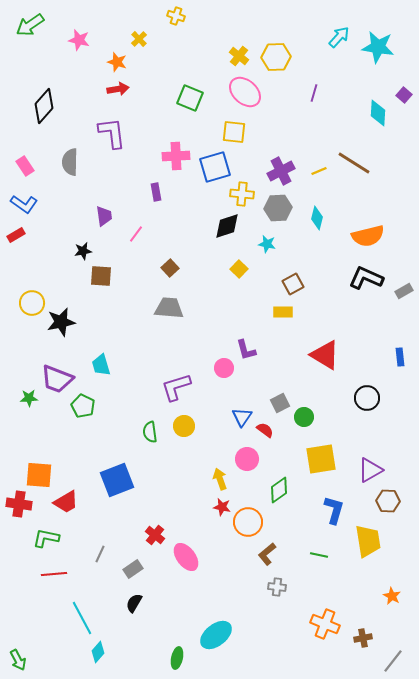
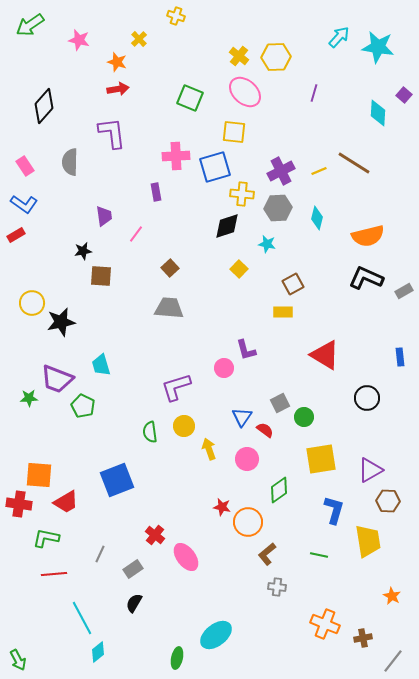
yellow arrow at (220, 479): moved 11 px left, 30 px up
cyan diamond at (98, 652): rotated 10 degrees clockwise
